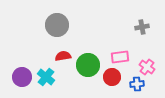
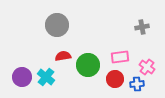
red circle: moved 3 px right, 2 px down
